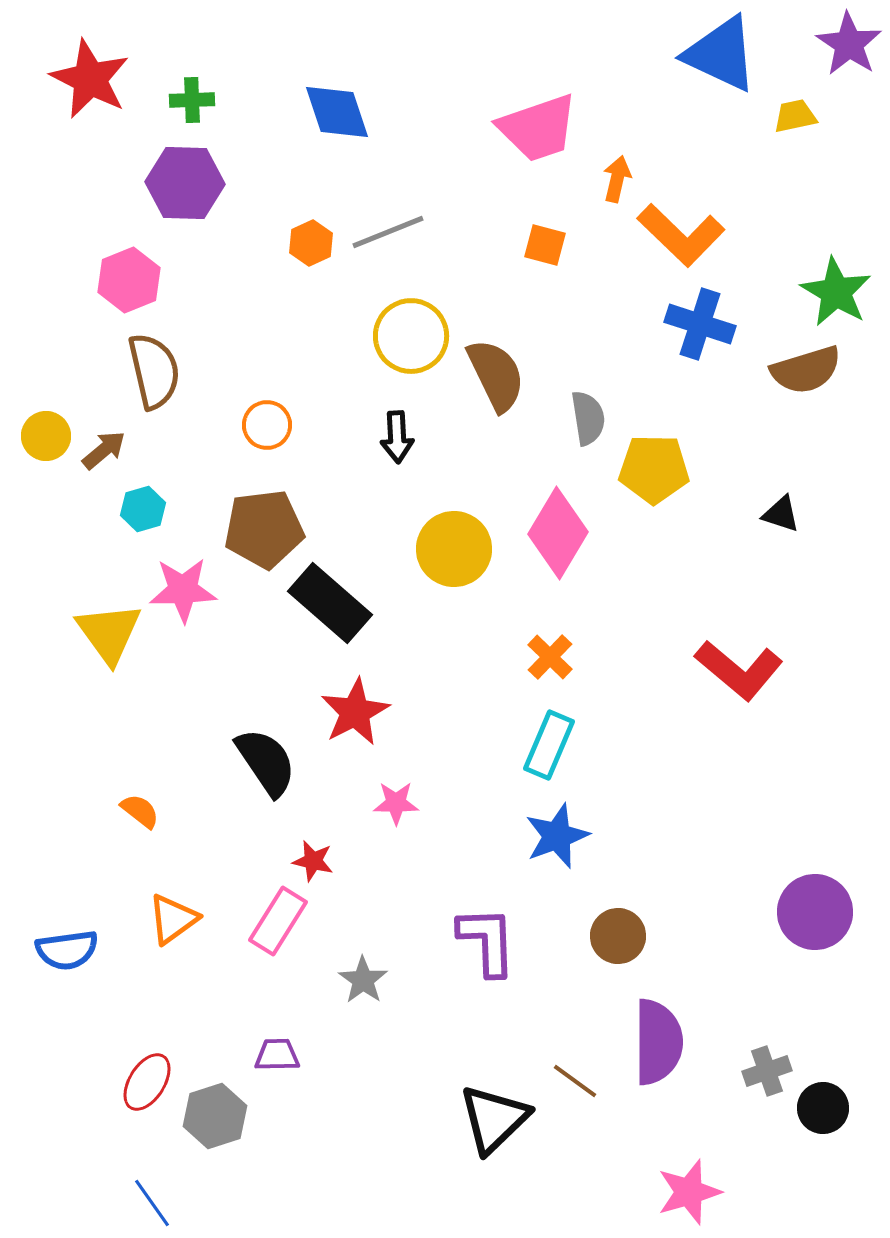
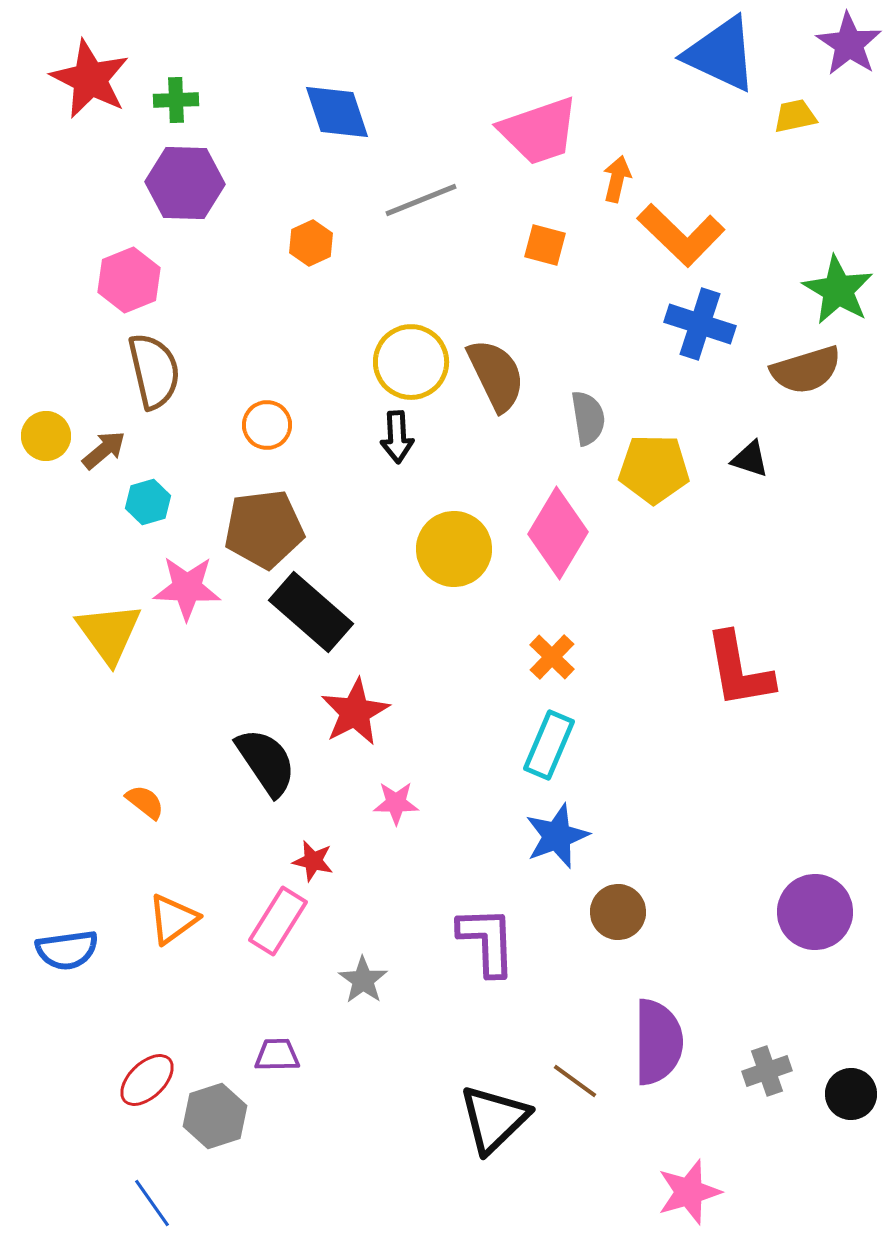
green cross at (192, 100): moved 16 px left
pink trapezoid at (538, 128): moved 1 px right, 3 px down
gray line at (388, 232): moved 33 px right, 32 px up
green star at (836, 292): moved 2 px right, 2 px up
yellow circle at (411, 336): moved 26 px down
cyan hexagon at (143, 509): moved 5 px right, 7 px up
black triangle at (781, 514): moved 31 px left, 55 px up
pink star at (183, 590): moved 4 px right, 2 px up; rotated 4 degrees clockwise
black rectangle at (330, 603): moved 19 px left, 9 px down
orange cross at (550, 657): moved 2 px right
red L-shape at (739, 670): rotated 40 degrees clockwise
orange semicircle at (140, 811): moved 5 px right, 9 px up
brown circle at (618, 936): moved 24 px up
red ellipse at (147, 1082): moved 2 px up; rotated 14 degrees clockwise
black circle at (823, 1108): moved 28 px right, 14 px up
